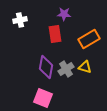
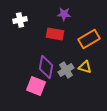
red rectangle: rotated 72 degrees counterclockwise
gray cross: moved 1 px down
pink square: moved 7 px left, 12 px up
